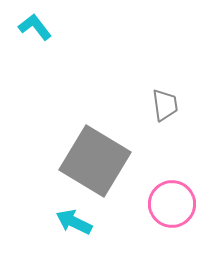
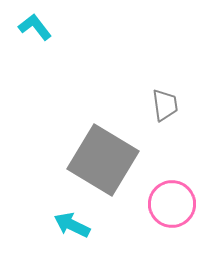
gray square: moved 8 px right, 1 px up
cyan arrow: moved 2 px left, 3 px down
